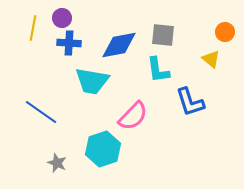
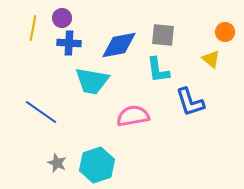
pink semicircle: rotated 144 degrees counterclockwise
cyan hexagon: moved 6 px left, 16 px down
